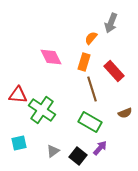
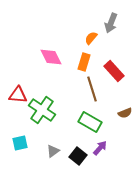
cyan square: moved 1 px right
